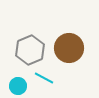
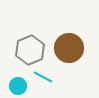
cyan line: moved 1 px left, 1 px up
